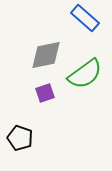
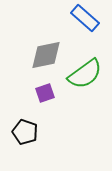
black pentagon: moved 5 px right, 6 px up
